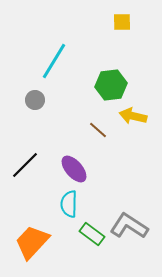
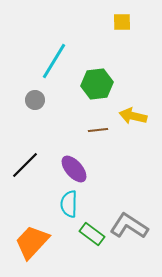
green hexagon: moved 14 px left, 1 px up
brown line: rotated 48 degrees counterclockwise
